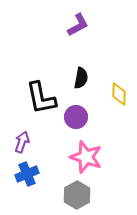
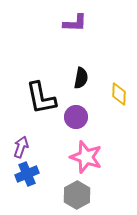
purple L-shape: moved 3 px left, 2 px up; rotated 30 degrees clockwise
purple arrow: moved 1 px left, 5 px down
